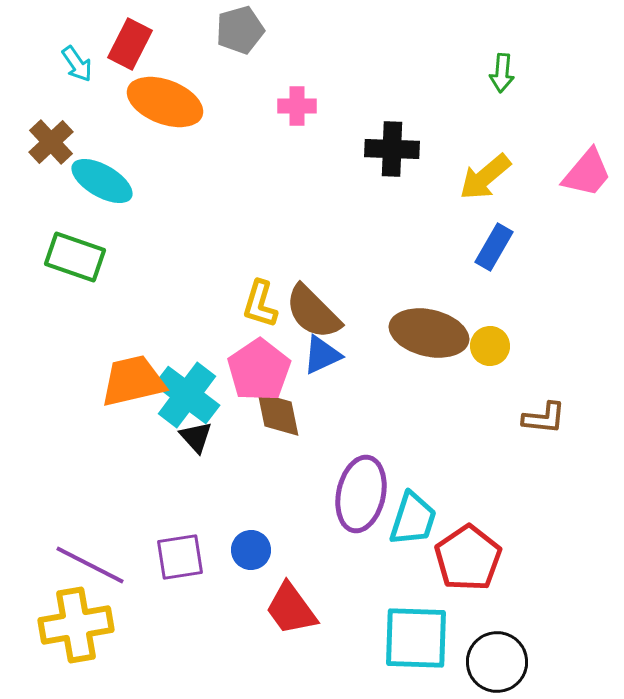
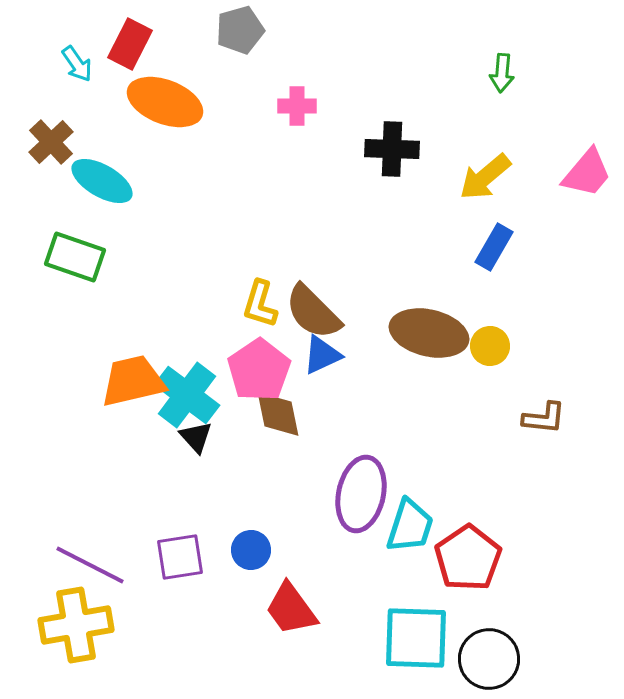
cyan trapezoid: moved 3 px left, 7 px down
black circle: moved 8 px left, 3 px up
